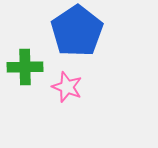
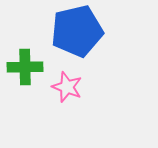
blue pentagon: rotated 21 degrees clockwise
